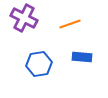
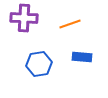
purple cross: rotated 24 degrees counterclockwise
